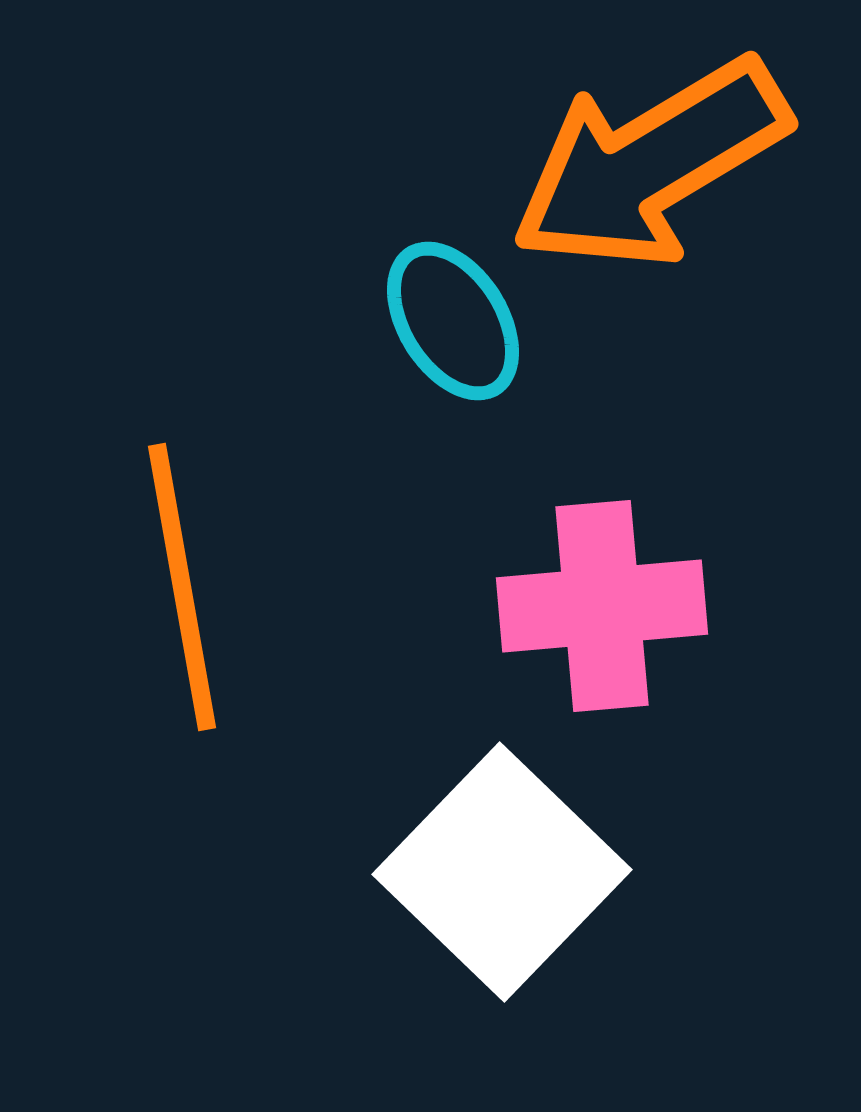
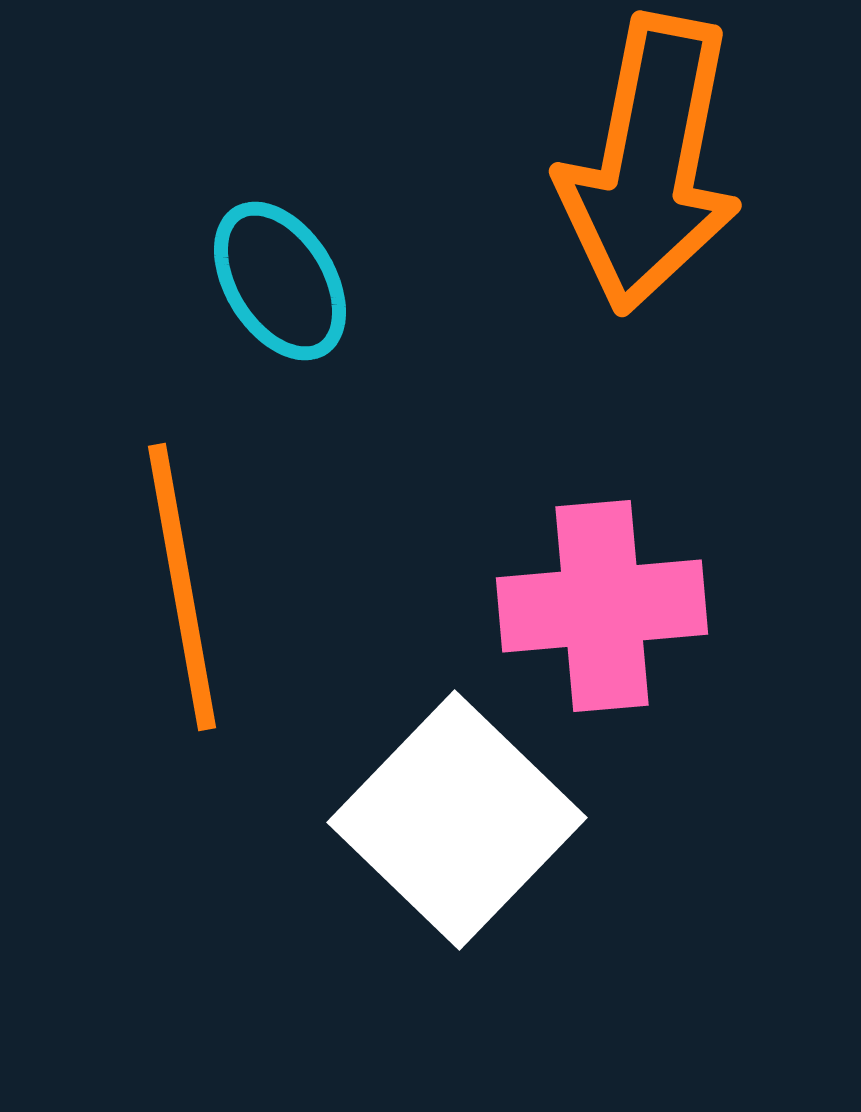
orange arrow: rotated 48 degrees counterclockwise
cyan ellipse: moved 173 px left, 40 px up
white square: moved 45 px left, 52 px up
